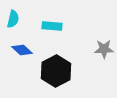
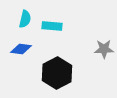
cyan semicircle: moved 12 px right
blue diamond: moved 1 px left, 1 px up; rotated 35 degrees counterclockwise
black hexagon: moved 1 px right, 2 px down
